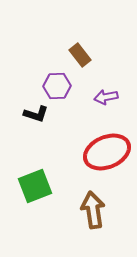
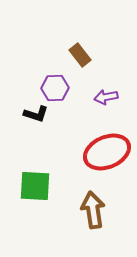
purple hexagon: moved 2 px left, 2 px down
green square: rotated 24 degrees clockwise
